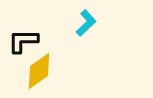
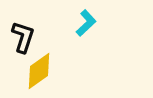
black L-shape: moved 4 px up; rotated 108 degrees clockwise
